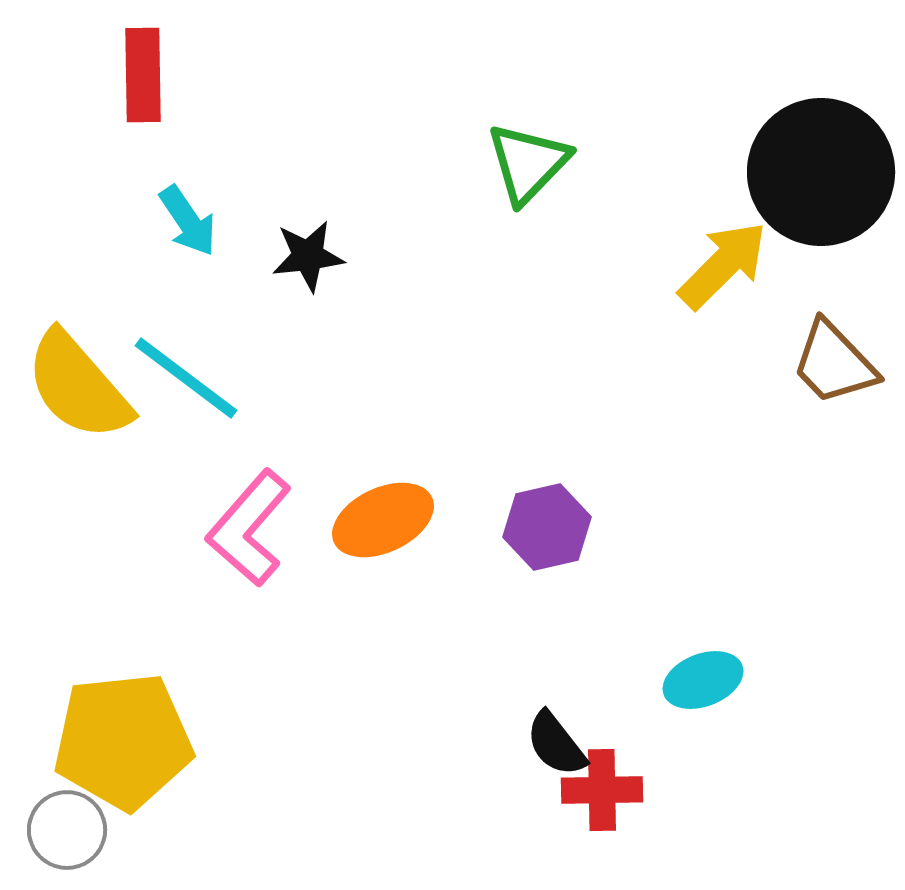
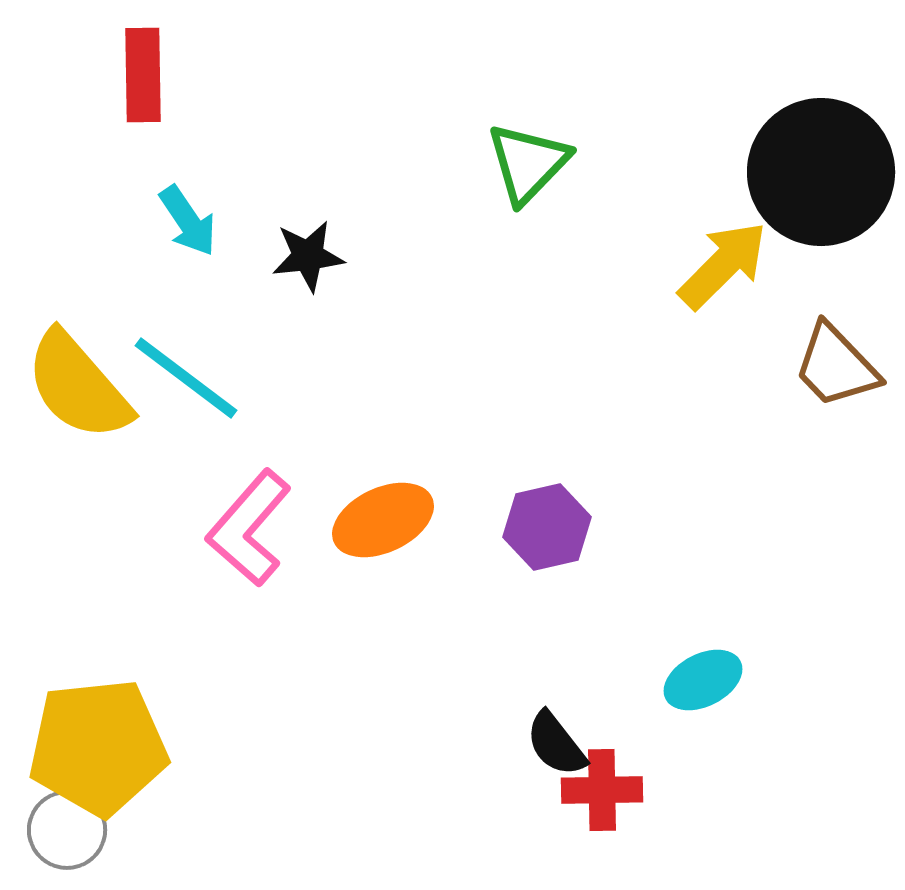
brown trapezoid: moved 2 px right, 3 px down
cyan ellipse: rotated 6 degrees counterclockwise
yellow pentagon: moved 25 px left, 6 px down
